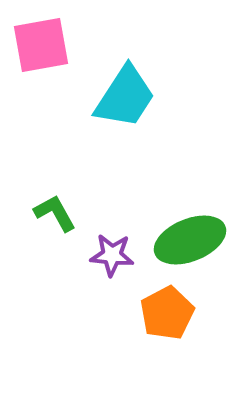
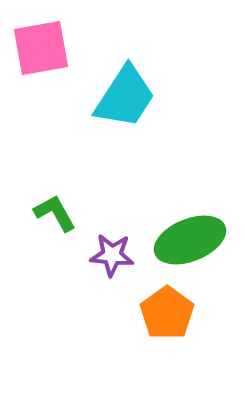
pink square: moved 3 px down
orange pentagon: rotated 8 degrees counterclockwise
